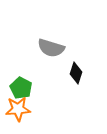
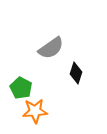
gray semicircle: rotated 52 degrees counterclockwise
orange star: moved 17 px right, 2 px down
